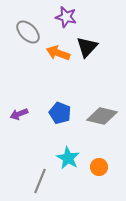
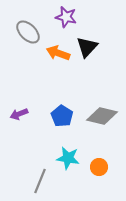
blue pentagon: moved 2 px right, 3 px down; rotated 10 degrees clockwise
cyan star: rotated 20 degrees counterclockwise
